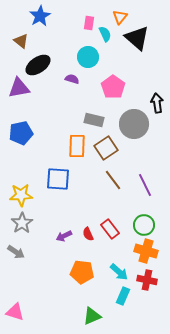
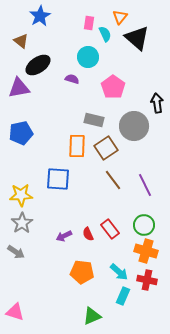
gray circle: moved 2 px down
